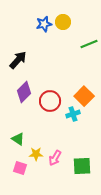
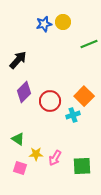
cyan cross: moved 1 px down
